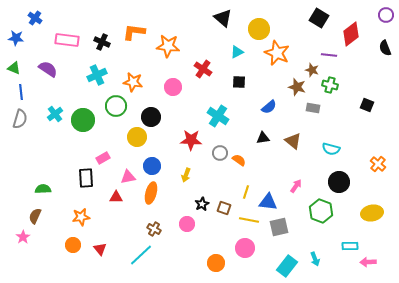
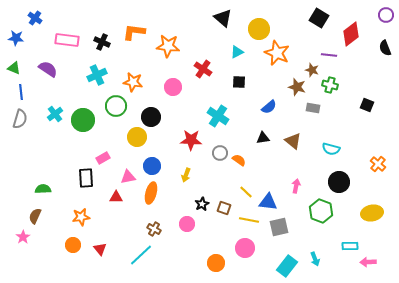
pink arrow at (296, 186): rotated 24 degrees counterclockwise
yellow line at (246, 192): rotated 64 degrees counterclockwise
